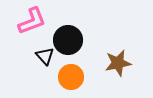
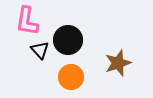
pink L-shape: moved 5 px left; rotated 120 degrees clockwise
black triangle: moved 5 px left, 6 px up
brown star: rotated 8 degrees counterclockwise
